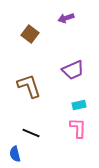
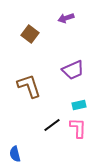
black line: moved 21 px right, 8 px up; rotated 60 degrees counterclockwise
